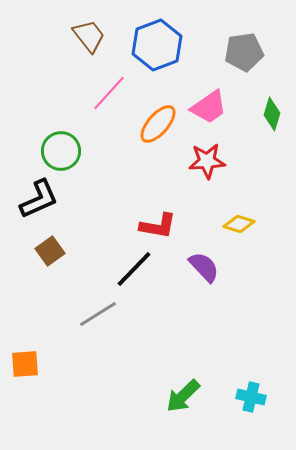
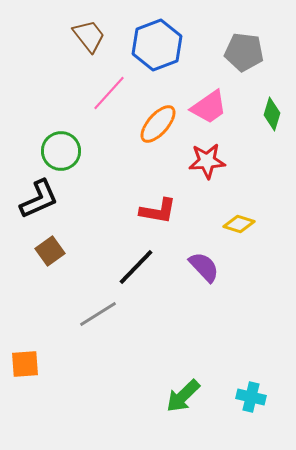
gray pentagon: rotated 15 degrees clockwise
red L-shape: moved 15 px up
black line: moved 2 px right, 2 px up
